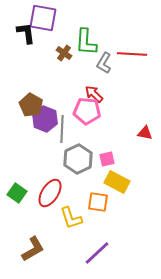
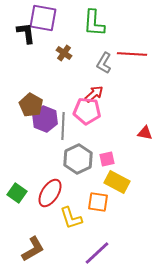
green L-shape: moved 8 px right, 19 px up
red arrow: rotated 96 degrees clockwise
gray line: moved 1 px right, 3 px up
